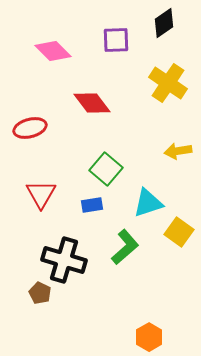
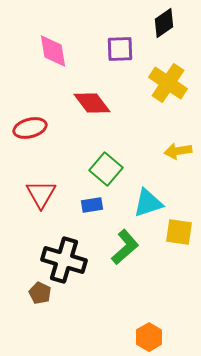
purple square: moved 4 px right, 9 px down
pink diamond: rotated 36 degrees clockwise
yellow square: rotated 28 degrees counterclockwise
